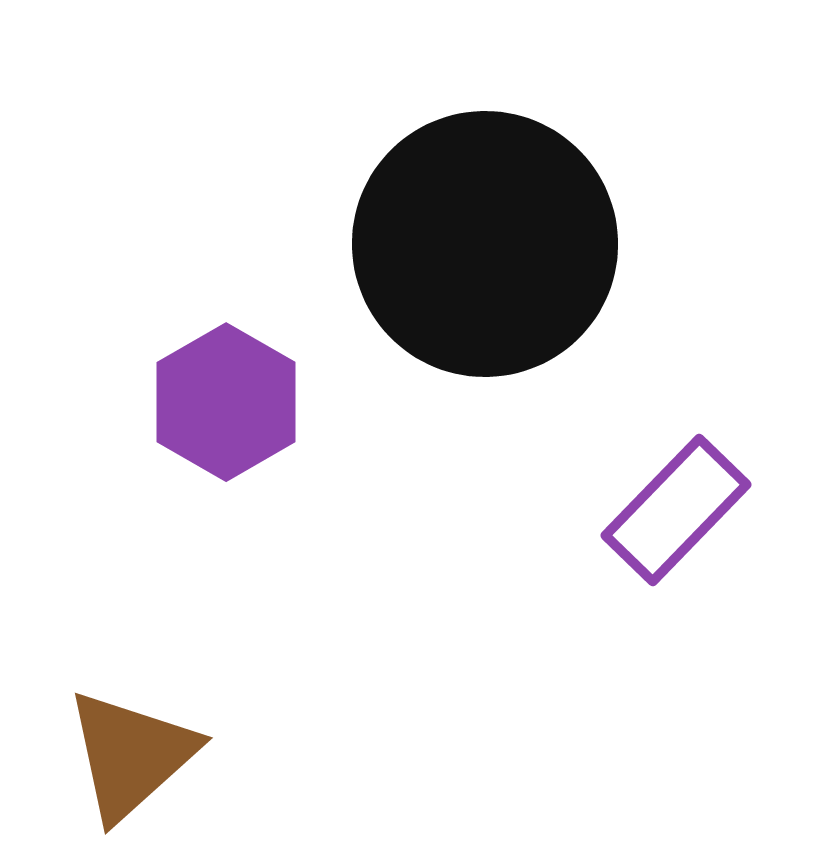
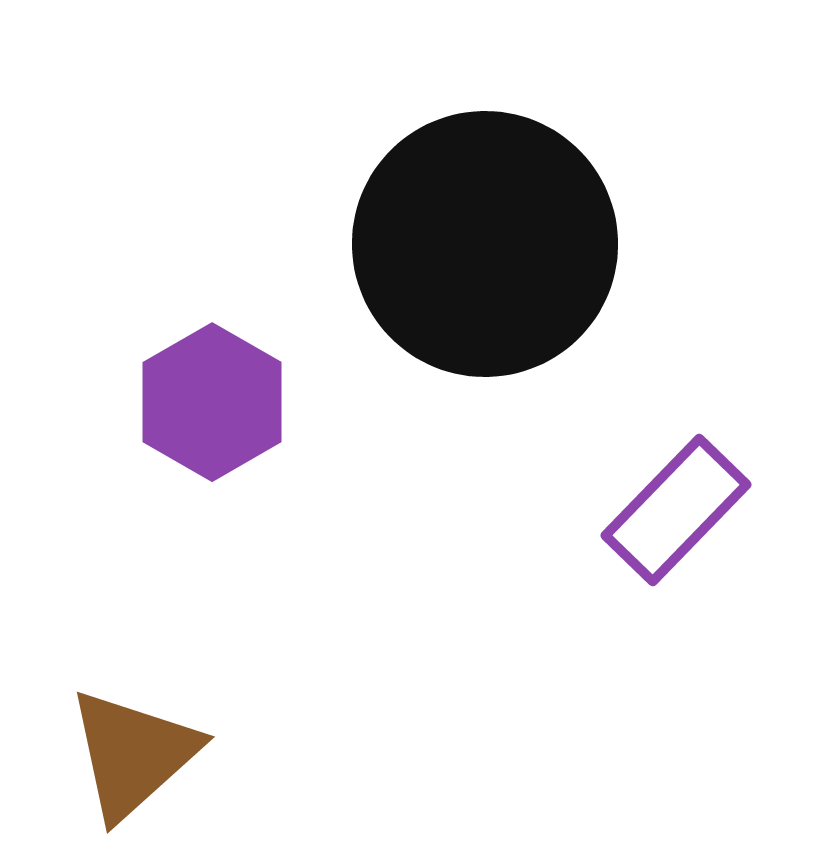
purple hexagon: moved 14 px left
brown triangle: moved 2 px right, 1 px up
